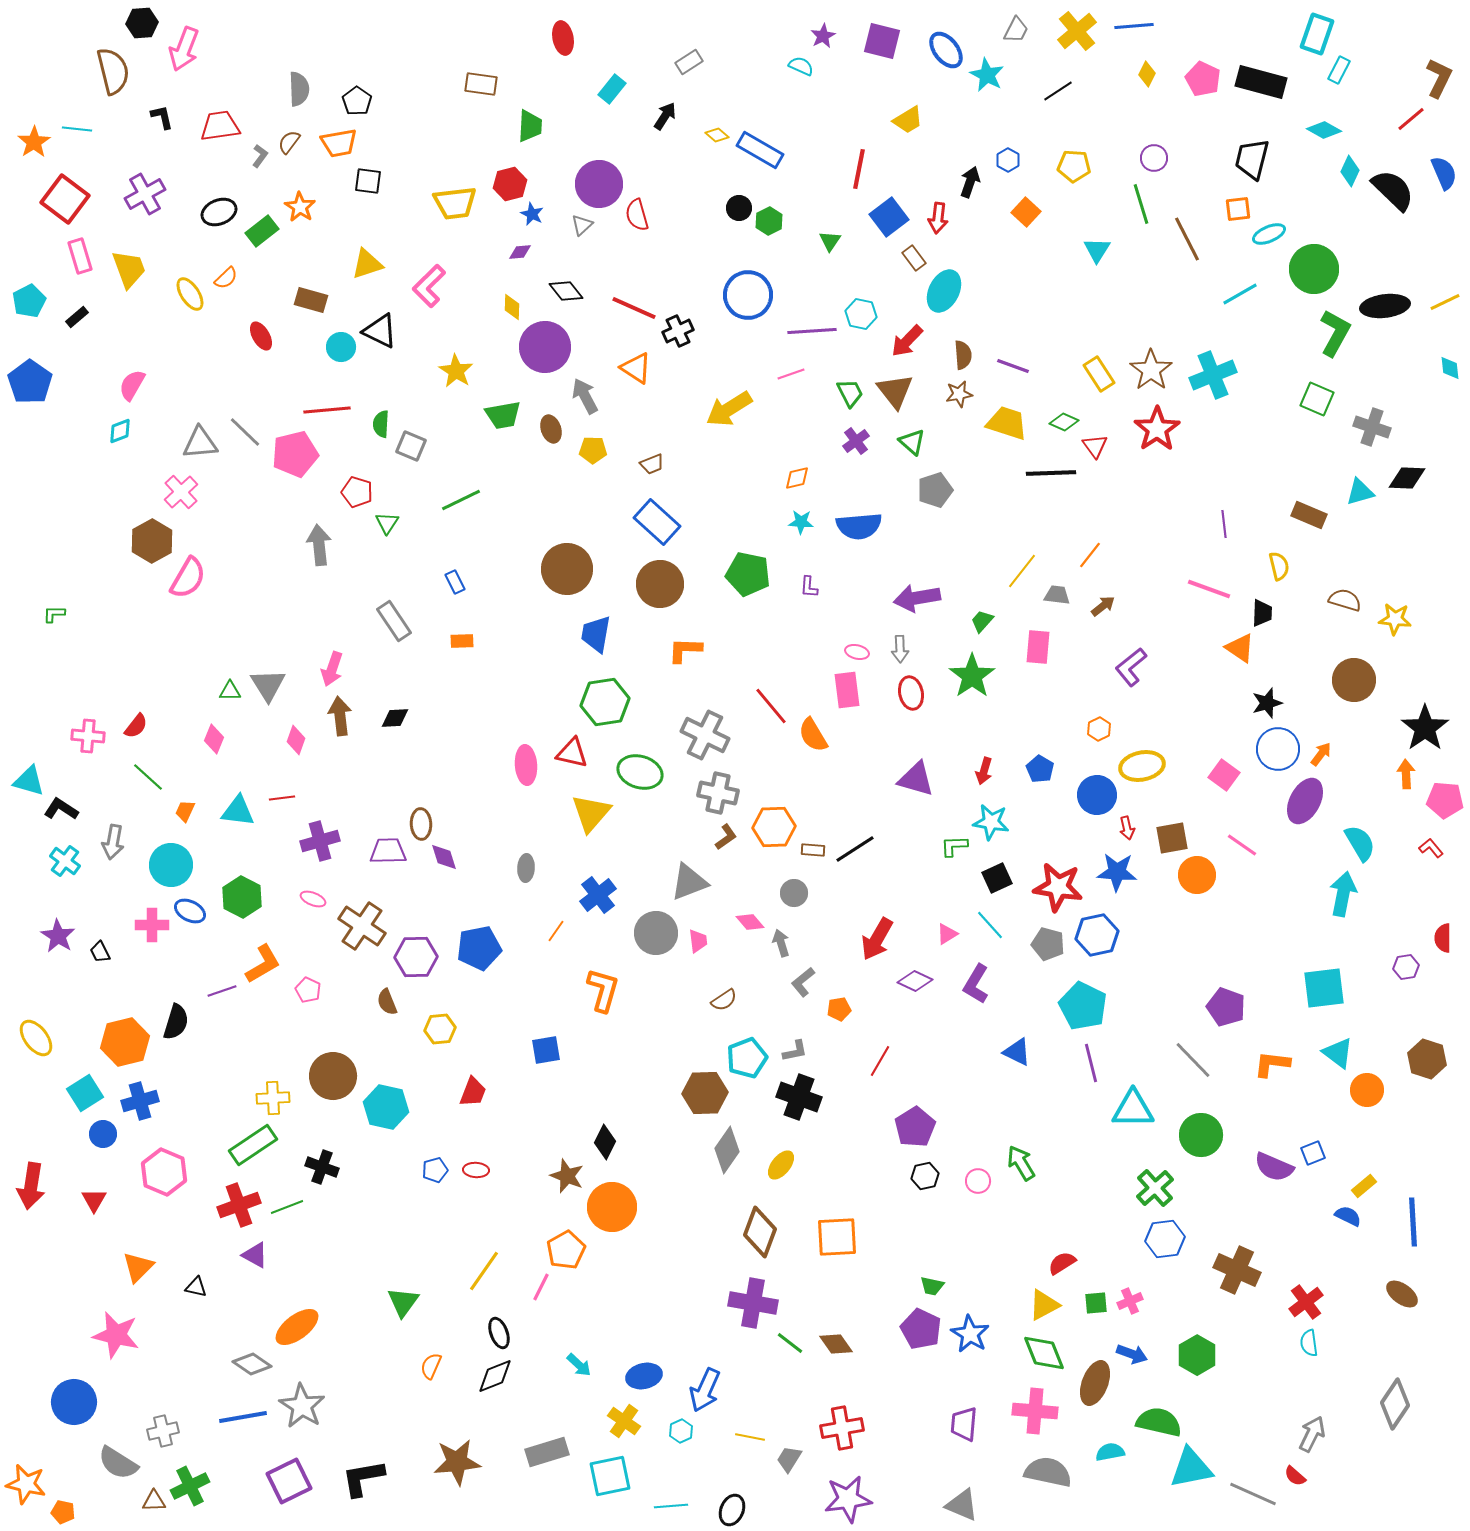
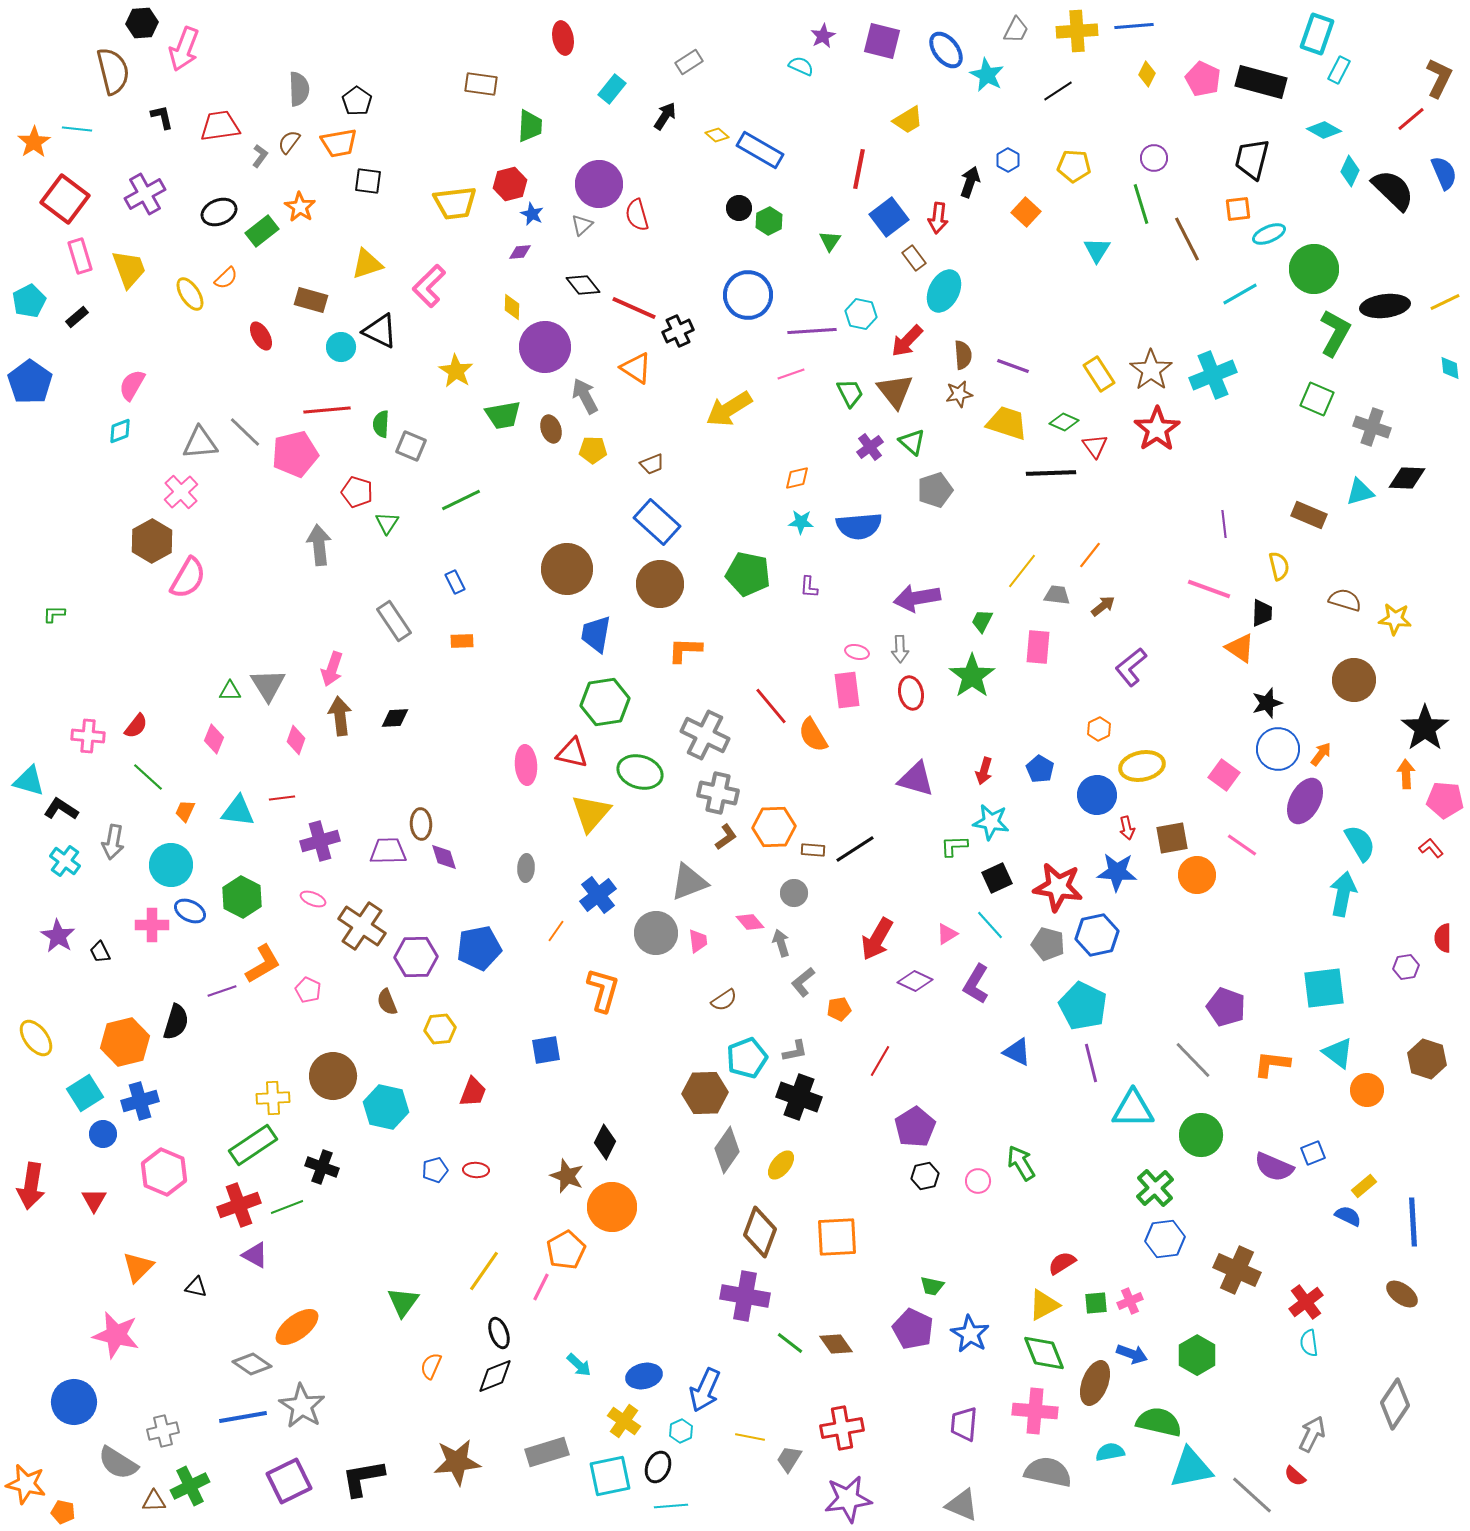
yellow cross at (1077, 31): rotated 36 degrees clockwise
black diamond at (566, 291): moved 17 px right, 6 px up
purple cross at (856, 441): moved 14 px right, 6 px down
green trapezoid at (982, 621): rotated 15 degrees counterclockwise
purple cross at (753, 1303): moved 8 px left, 7 px up
purple pentagon at (921, 1329): moved 8 px left
gray line at (1253, 1494): moved 1 px left, 1 px down; rotated 18 degrees clockwise
black ellipse at (732, 1510): moved 74 px left, 43 px up
